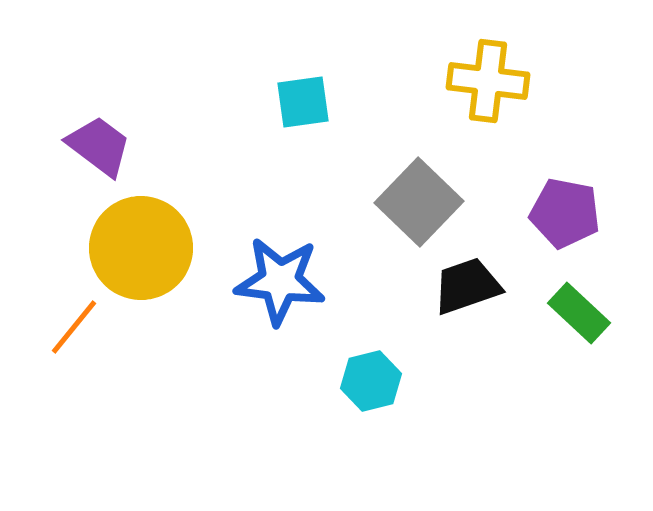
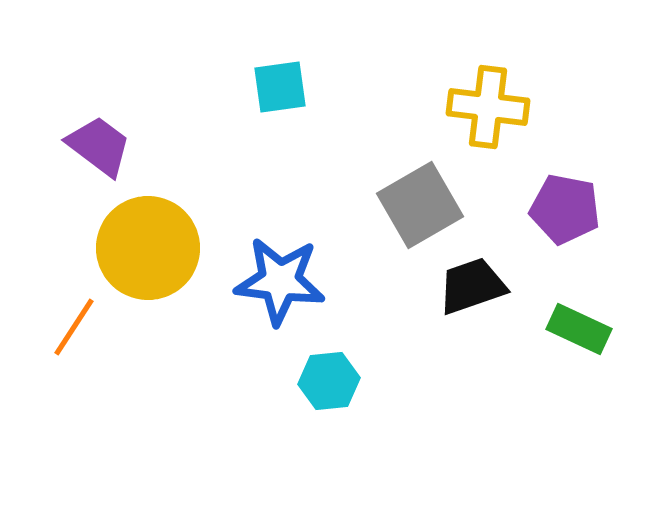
yellow cross: moved 26 px down
cyan square: moved 23 px left, 15 px up
gray square: moved 1 px right, 3 px down; rotated 16 degrees clockwise
purple pentagon: moved 4 px up
yellow circle: moved 7 px right
black trapezoid: moved 5 px right
green rectangle: moved 16 px down; rotated 18 degrees counterclockwise
orange line: rotated 6 degrees counterclockwise
cyan hexagon: moved 42 px left; rotated 8 degrees clockwise
